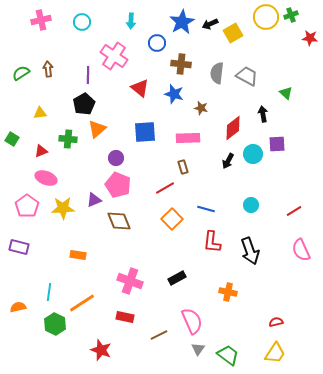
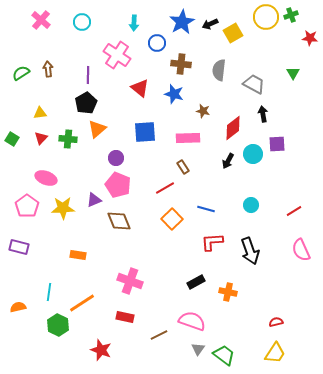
pink cross at (41, 20): rotated 36 degrees counterclockwise
cyan arrow at (131, 21): moved 3 px right, 2 px down
pink cross at (114, 56): moved 3 px right, 1 px up
gray semicircle at (217, 73): moved 2 px right, 3 px up
gray trapezoid at (247, 76): moved 7 px right, 8 px down
green triangle at (286, 93): moved 7 px right, 20 px up; rotated 16 degrees clockwise
black pentagon at (84, 104): moved 2 px right, 1 px up
brown star at (201, 108): moved 2 px right, 3 px down
red triangle at (41, 151): moved 13 px up; rotated 24 degrees counterclockwise
brown rectangle at (183, 167): rotated 16 degrees counterclockwise
red L-shape at (212, 242): rotated 80 degrees clockwise
black rectangle at (177, 278): moved 19 px right, 4 px down
pink semicircle at (192, 321): rotated 48 degrees counterclockwise
green hexagon at (55, 324): moved 3 px right, 1 px down
green trapezoid at (228, 355): moved 4 px left
